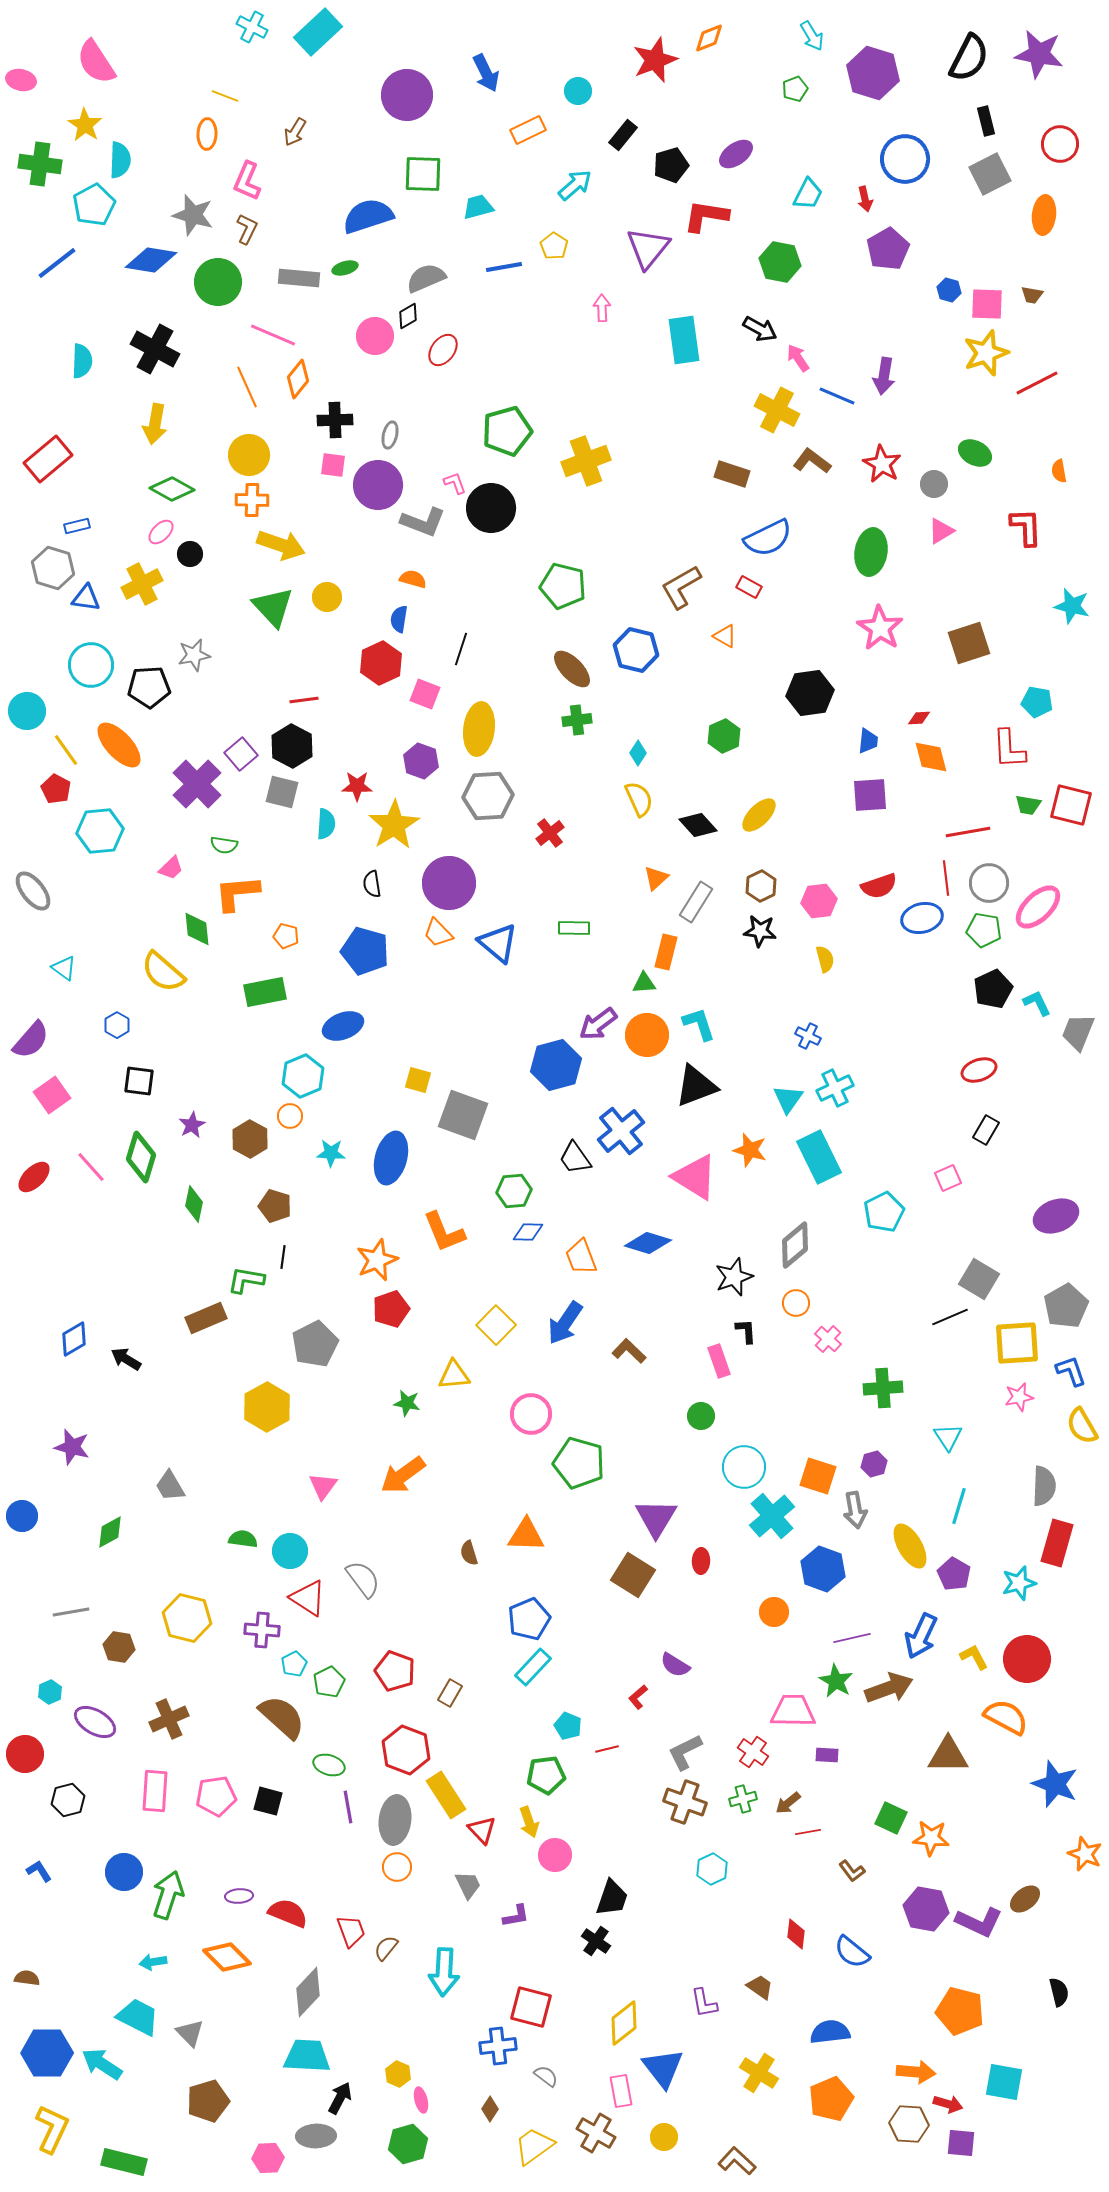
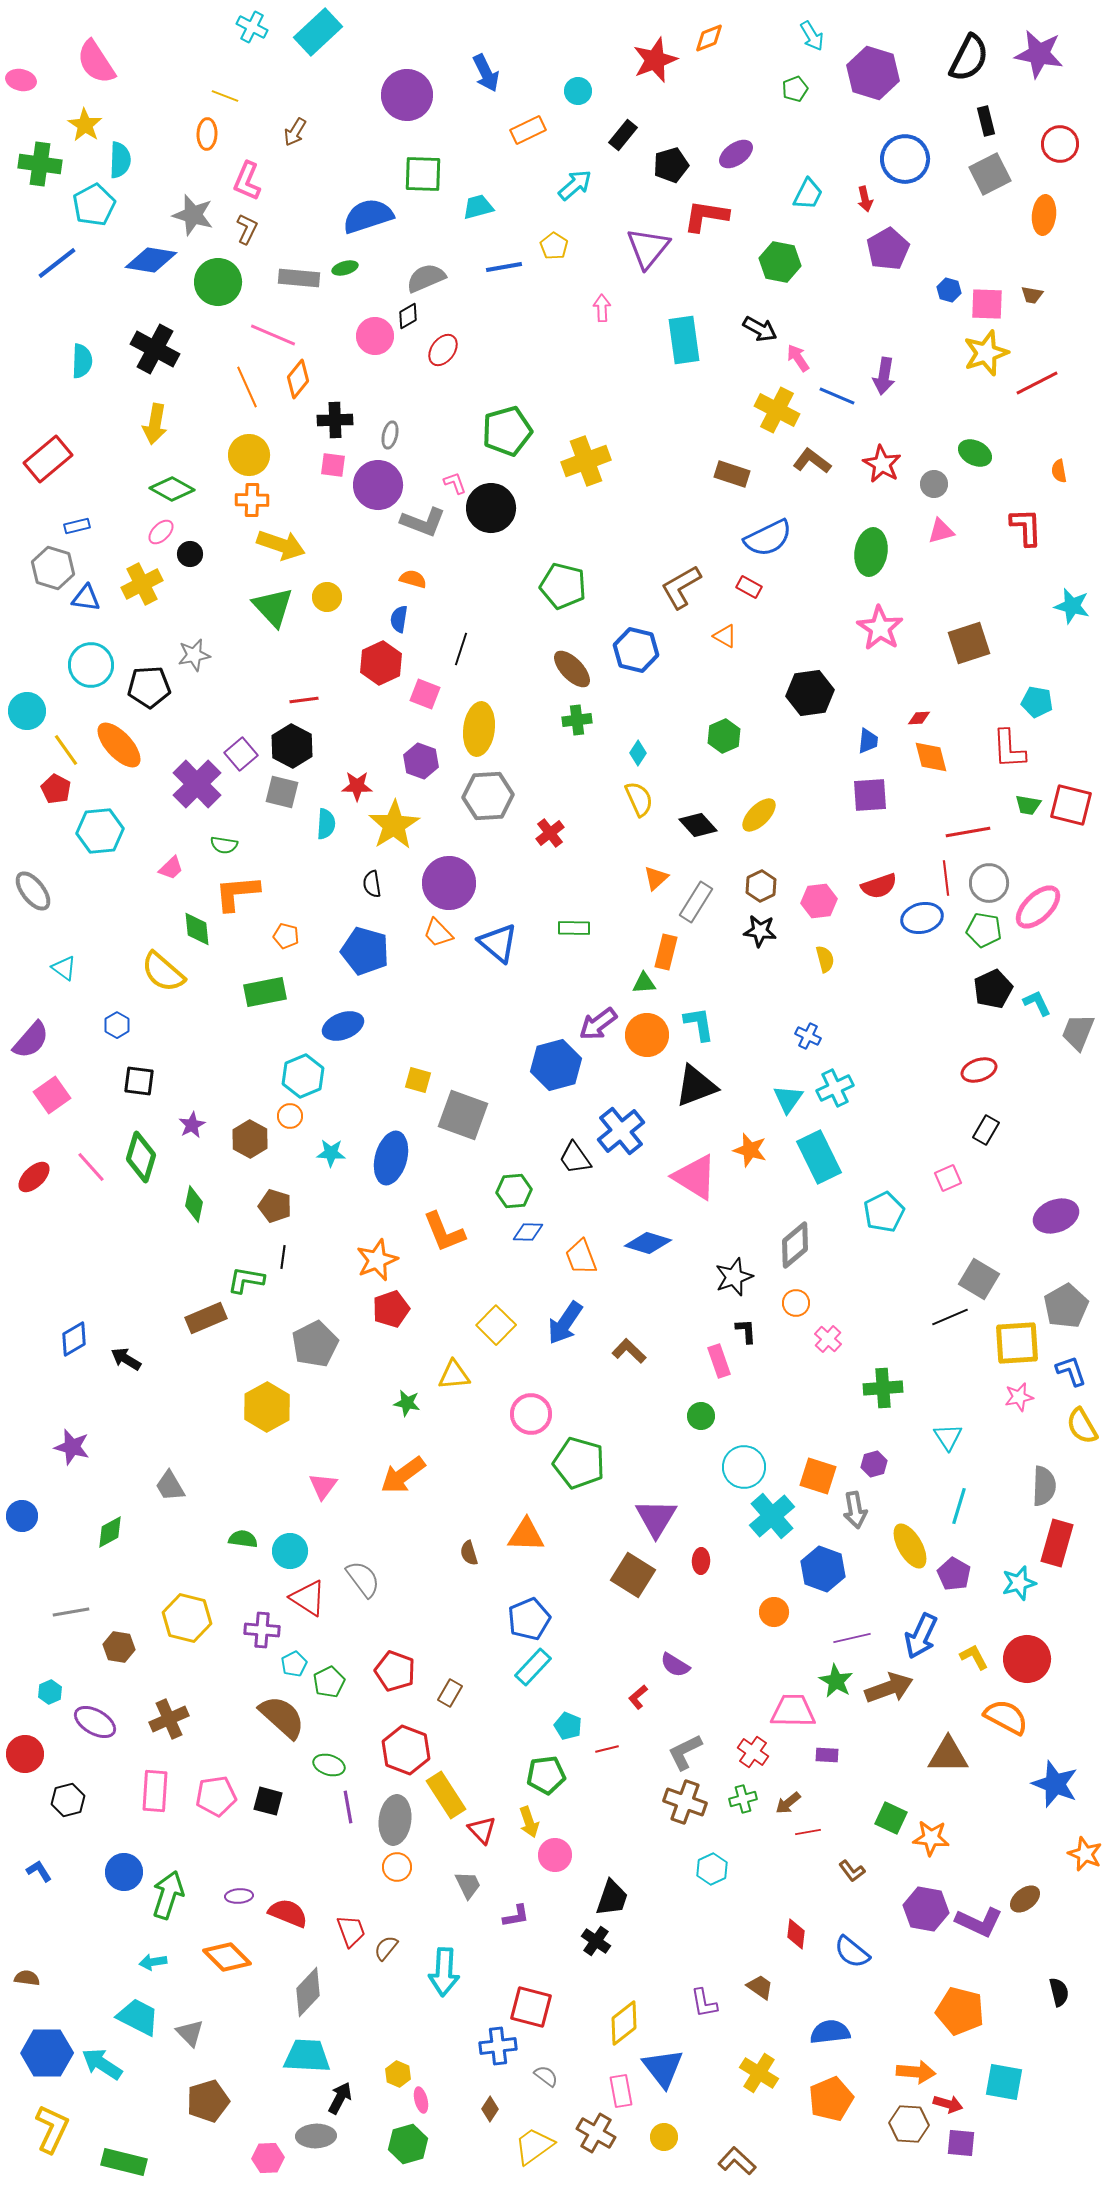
pink triangle at (941, 531): rotated 16 degrees clockwise
cyan L-shape at (699, 1024): rotated 9 degrees clockwise
